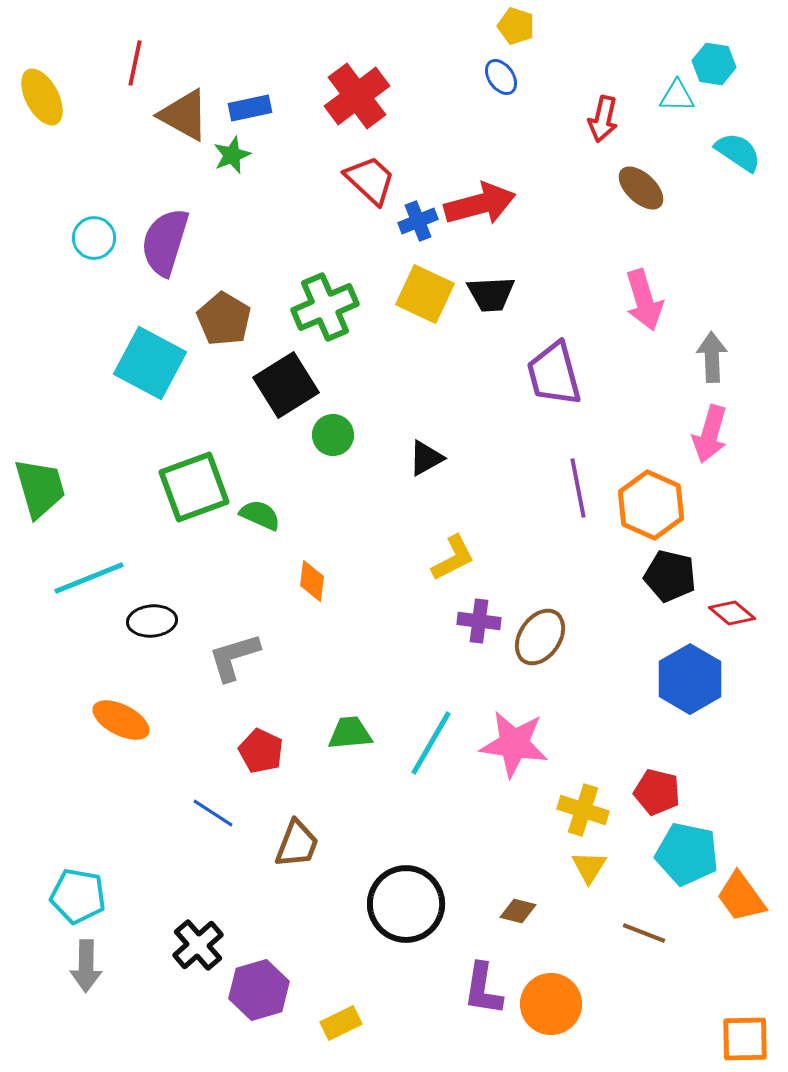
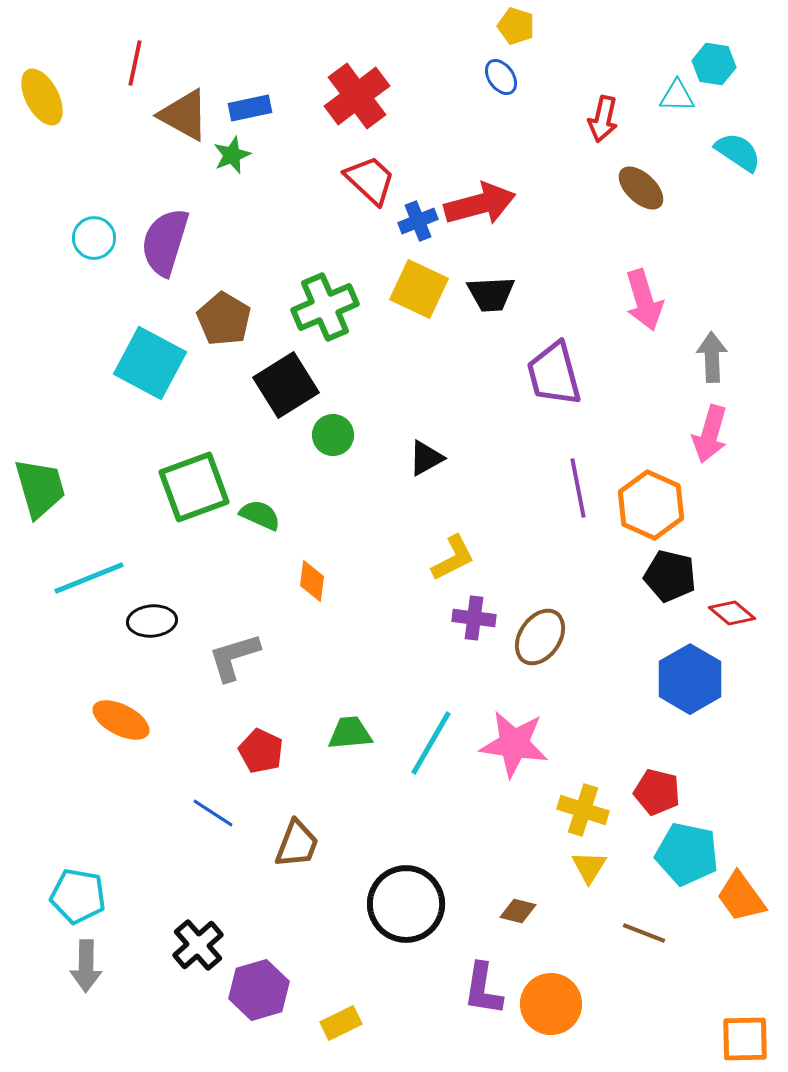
yellow square at (425, 294): moved 6 px left, 5 px up
purple cross at (479, 621): moved 5 px left, 3 px up
